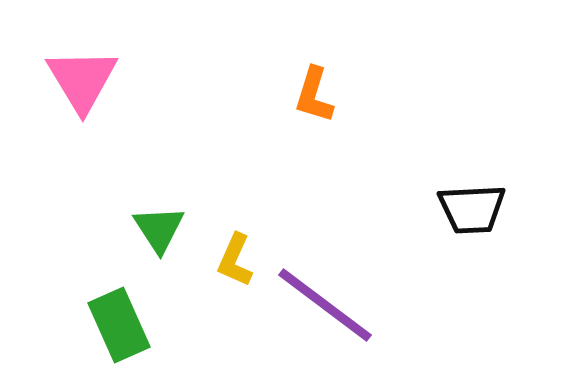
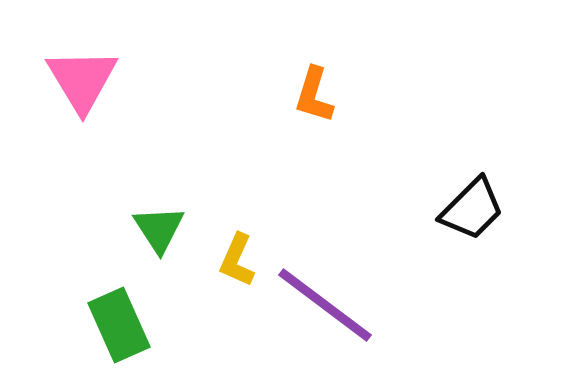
black trapezoid: rotated 42 degrees counterclockwise
yellow L-shape: moved 2 px right
